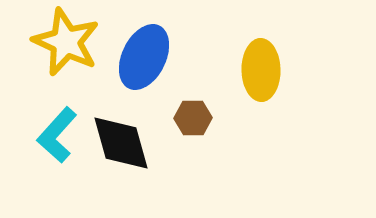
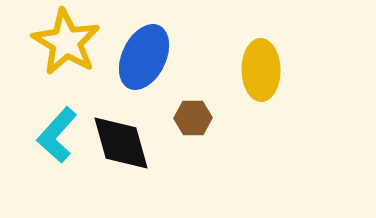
yellow star: rotated 6 degrees clockwise
